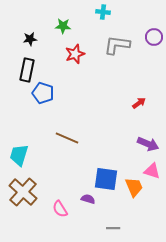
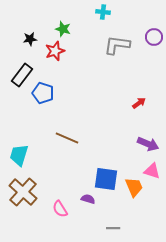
green star: moved 3 px down; rotated 14 degrees clockwise
red star: moved 20 px left, 3 px up
black rectangle: moved 5 px left, 5 px down; rotated 25 degrees clockwise
